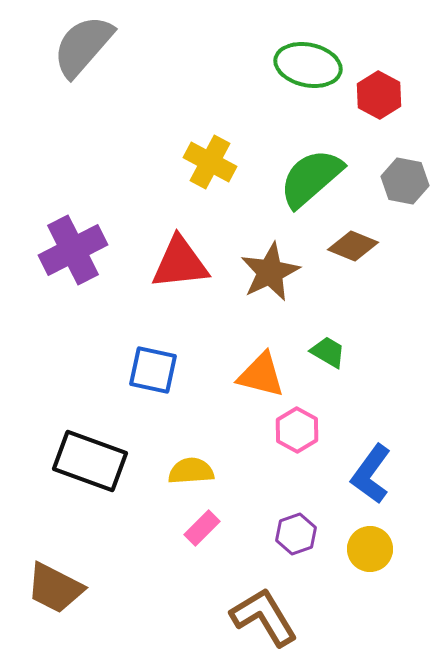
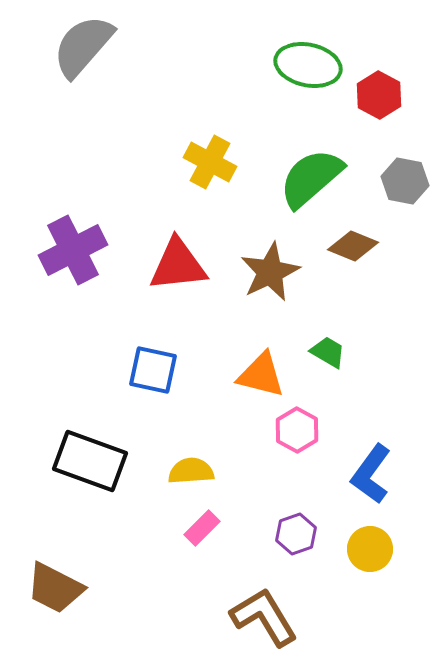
red triangle: moved 2 px left, 2 px down
